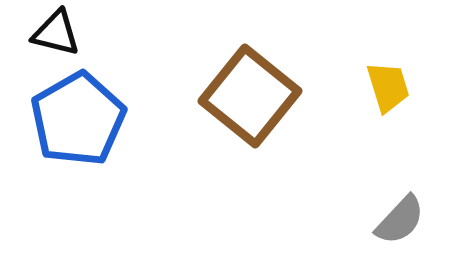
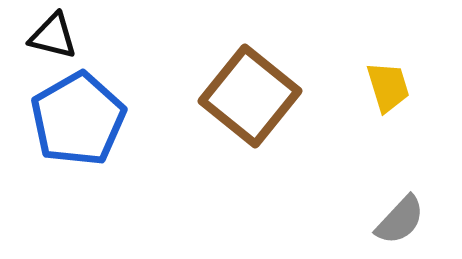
black triangle: moved 3 px left, 3 px down
